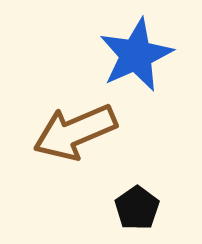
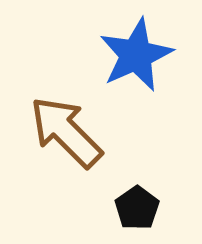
brown arrow: moved 9 px left; rotated 68 degrees clockwise
